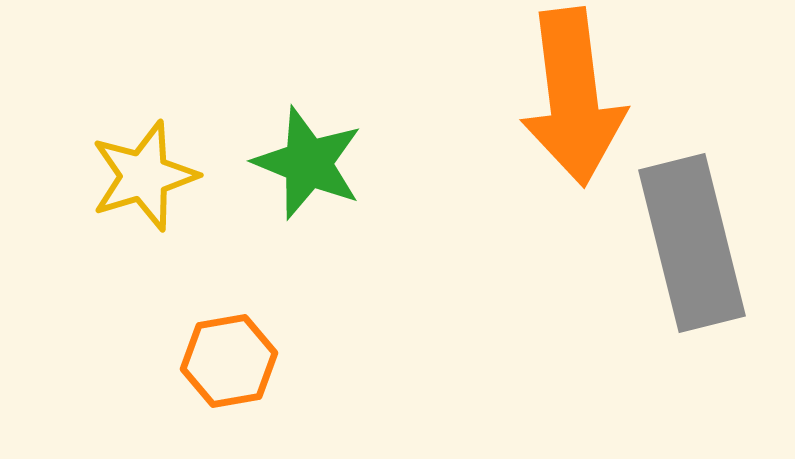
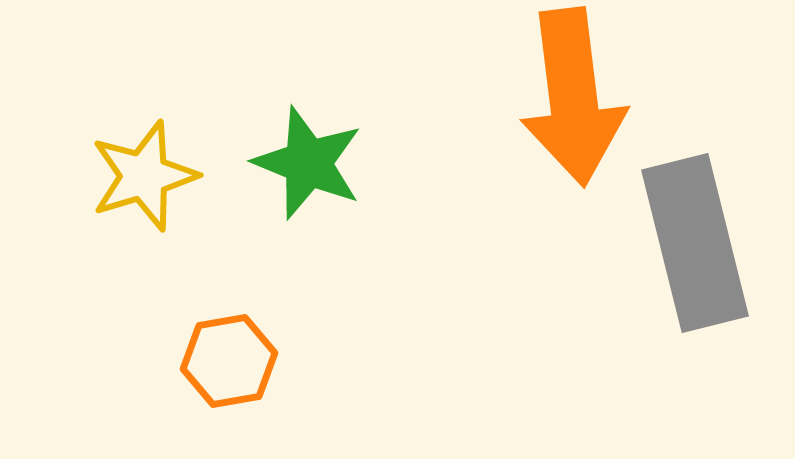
gray rectangle: moved 3 px right
